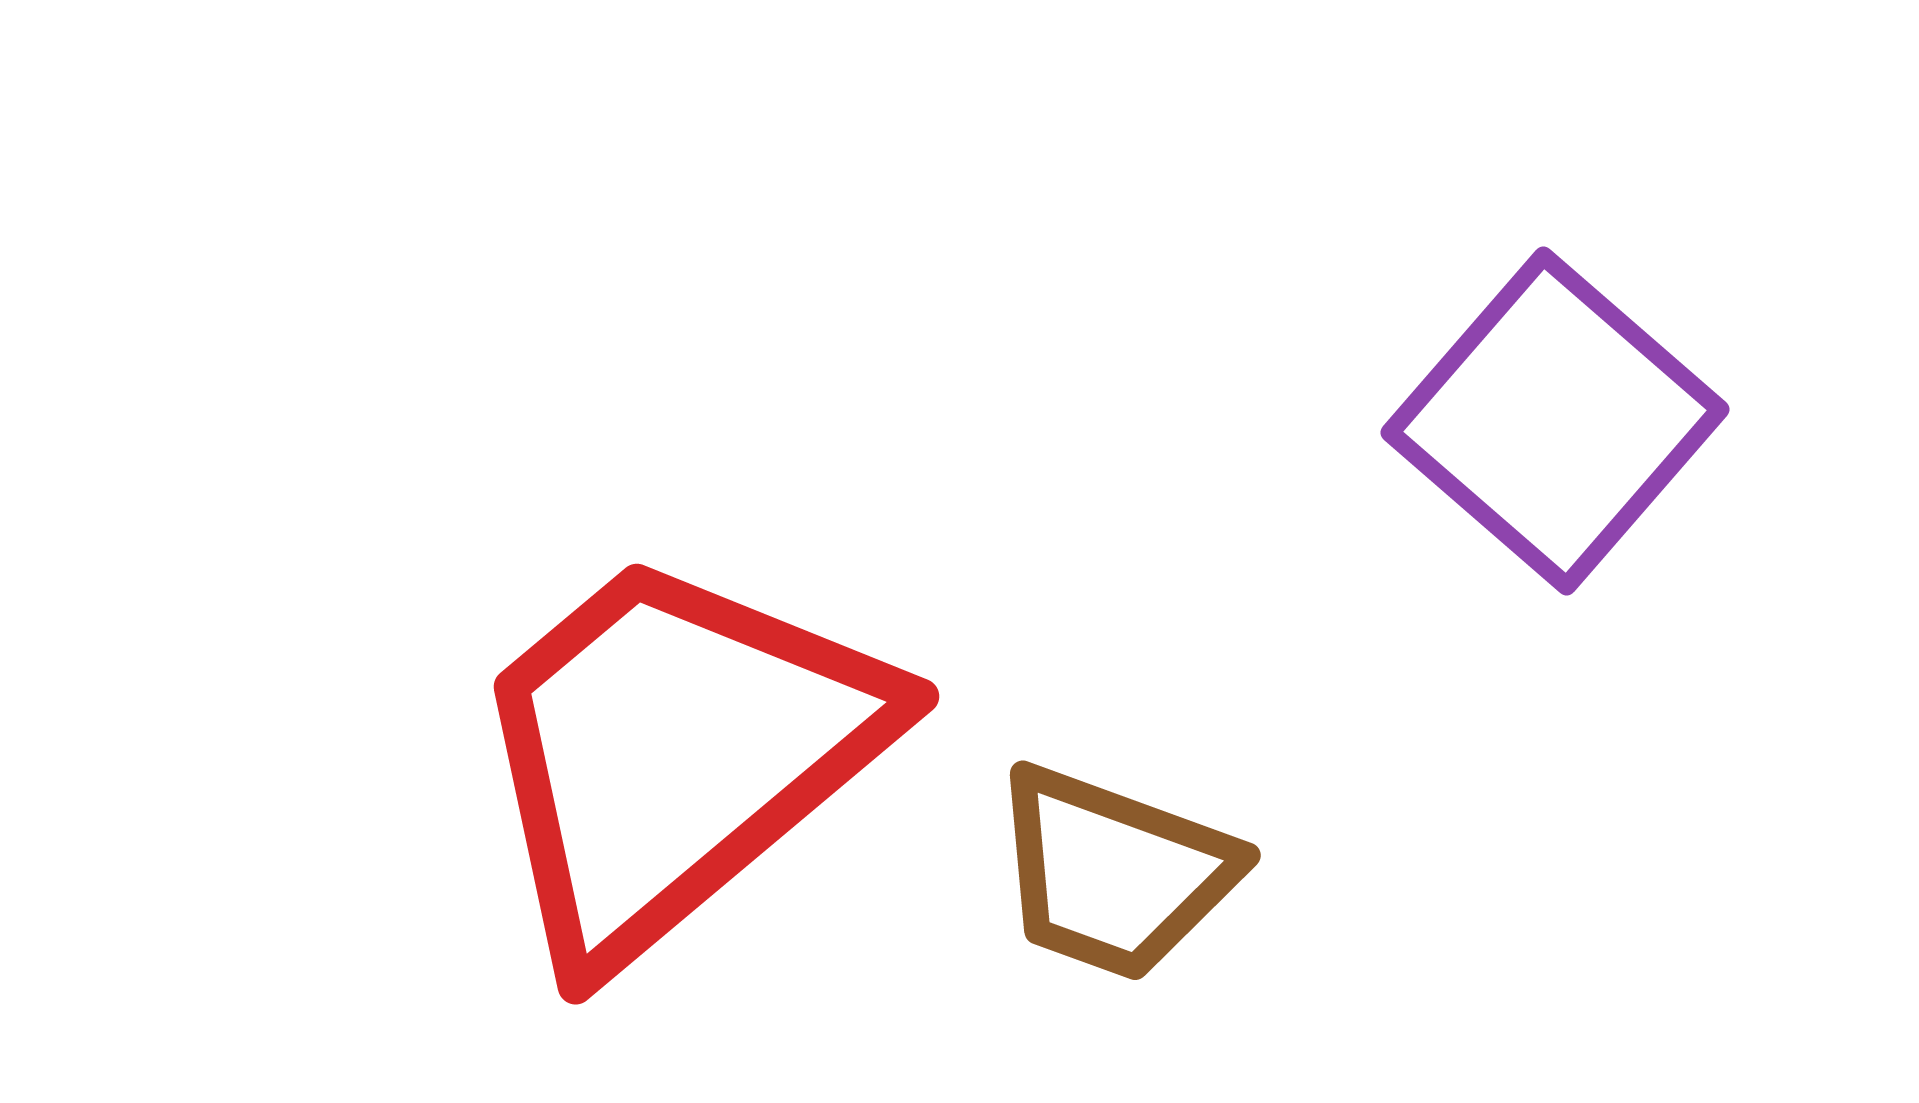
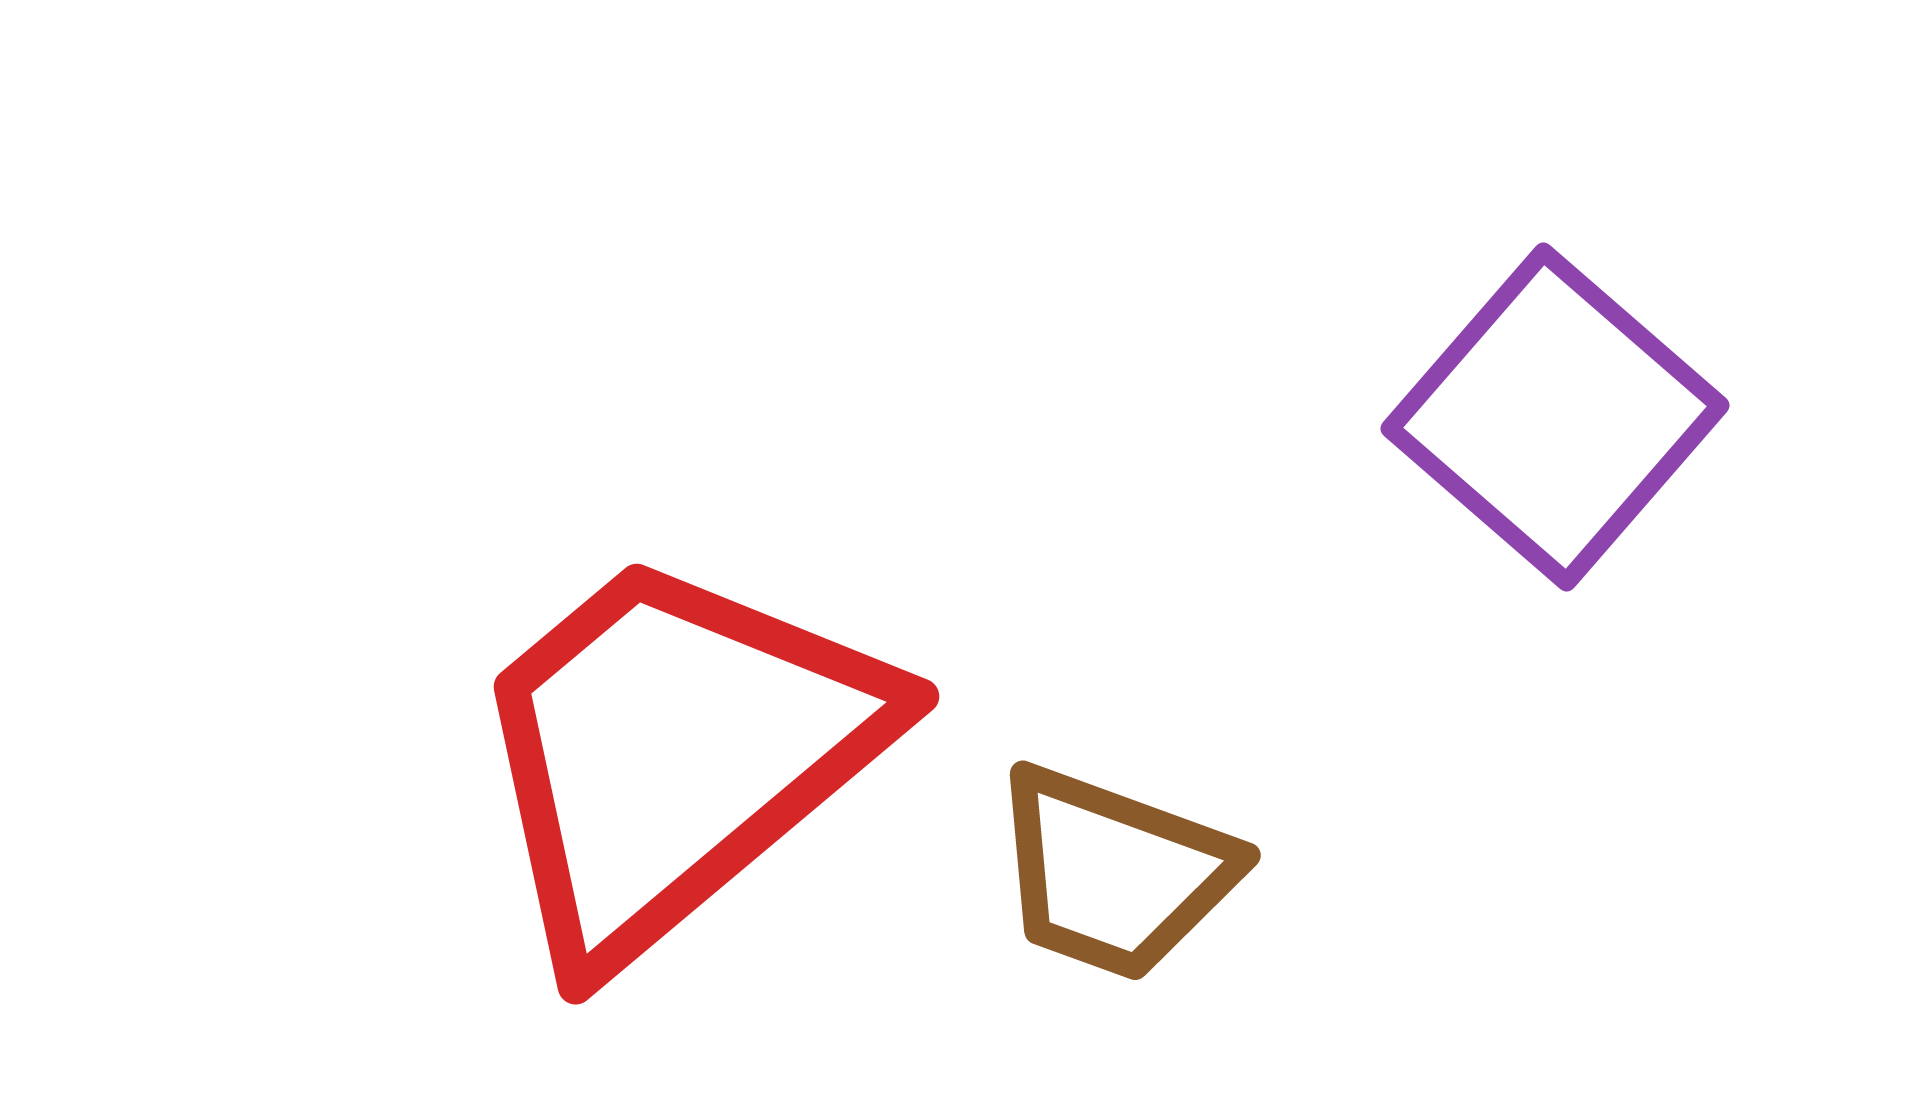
purple square: moved 4 px up
